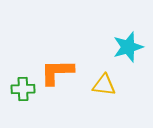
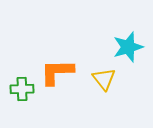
yellow triangle: moved 6 px up; rotated 45 degrees clockwise
green cross: moved 1 px left
